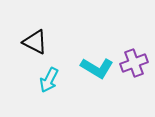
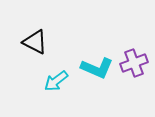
cyan L-shape: rotated 8 degrees counterclockwise
cyan arrow: moved 7 px right, 1 px down; rotated 25 degrees clockwise
